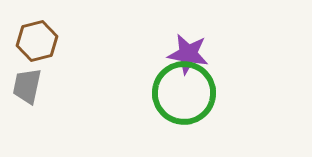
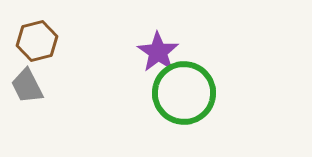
purple star: moved 30 px left, 2 px up; rotated 24 degrees clockwise
gray trapezoid: rotated 39 degrees counterclockwise
